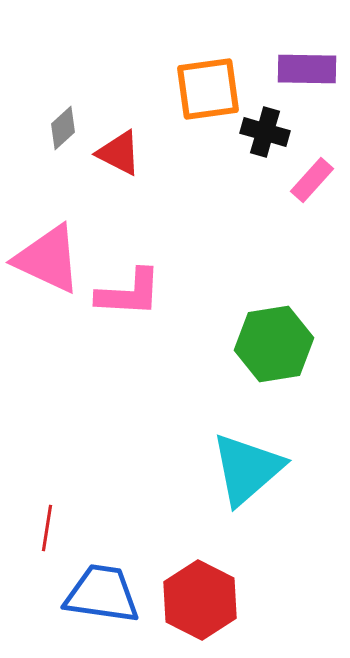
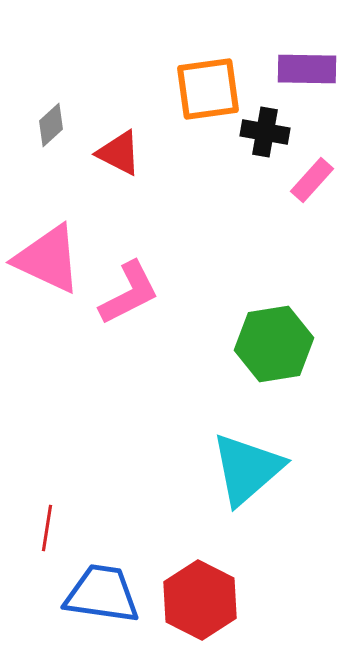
gray diamond: moved 12 px left, 3 px up
black cross: rotated 6 degrees counterclockwise
pink L-shape: rotated 30 degrees counterclockwise
